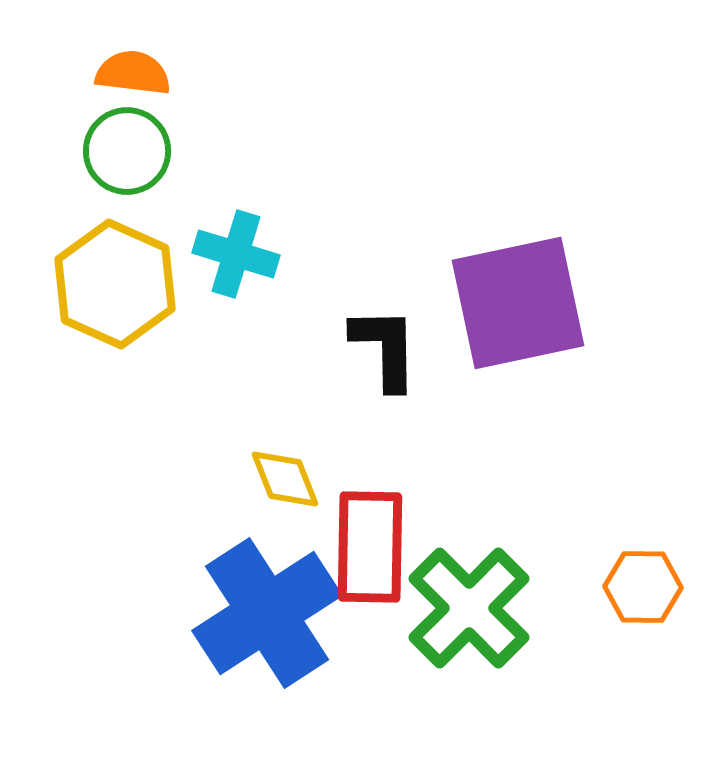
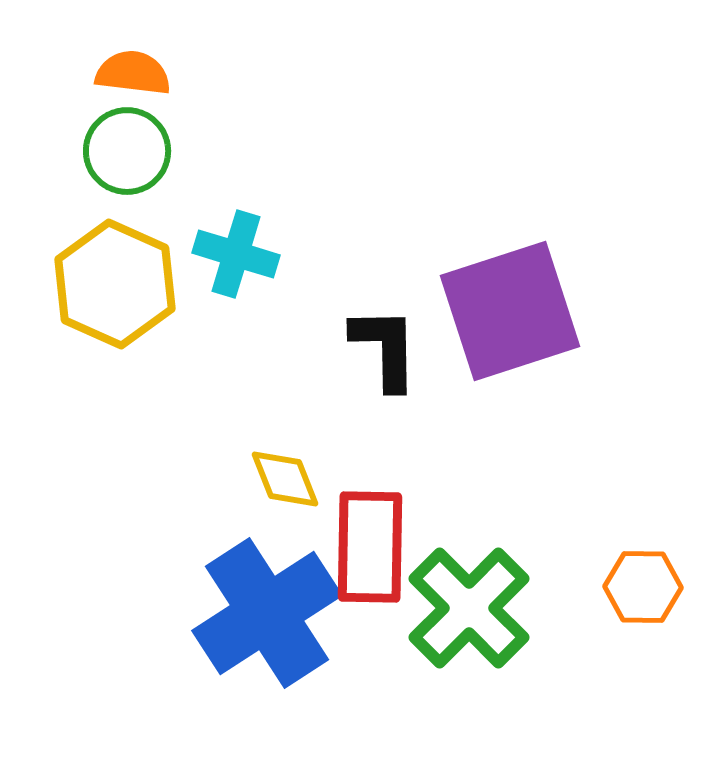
purple square: moved 8 px left, 8 px down; rotated 6 degrees counterclockwise
